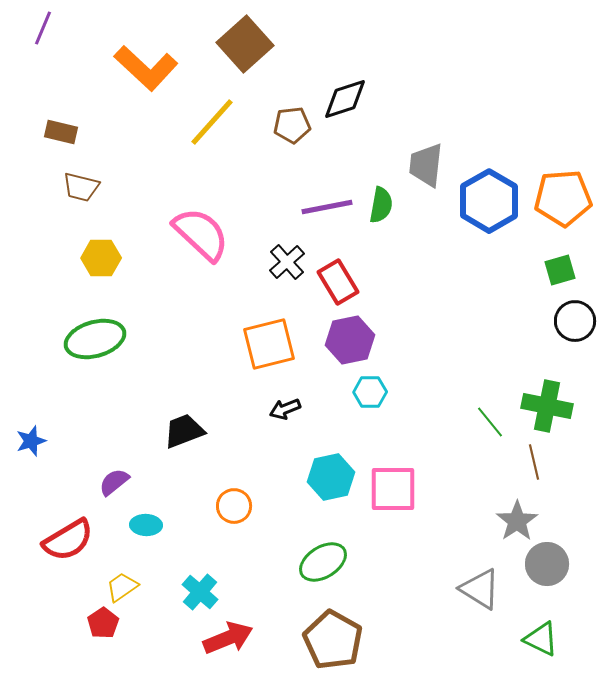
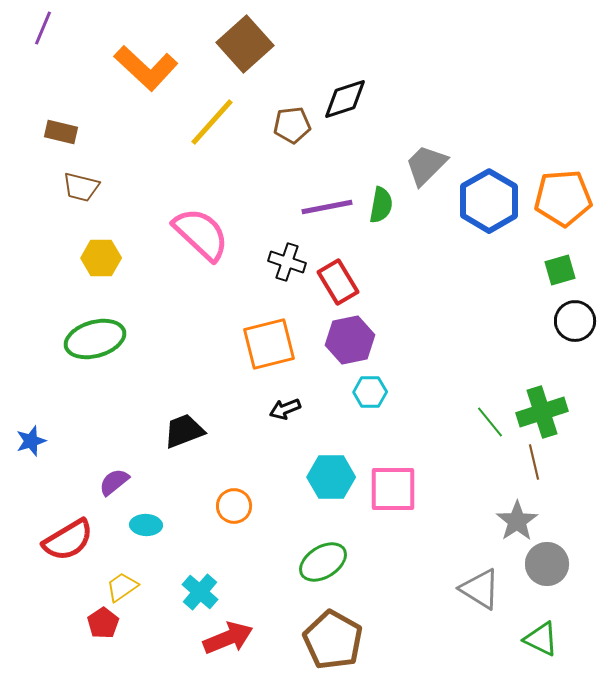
gray trapezoid at (426, 165): rotated 39 degrees clockwise
black cross at (287, 262): rotated 30 degrees counterclockwise
green cross at (547, 406): moved 5 px left, 6 px down; rotated 30 degrees counterclockwise
cyan hexagon at (331, 477): rotated 12 degrees clockwise
